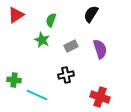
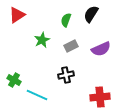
red triangle: moved 1 px right
green semicircle: moved 15 px right
green star: rotated 21 degrees clockwise
purple semicircle: moved 1 px right; rotated 84 degrees clockwise
green cross: rotated 24 degrees clockwise
red cross: rotated 24 degrees counterclockwise
